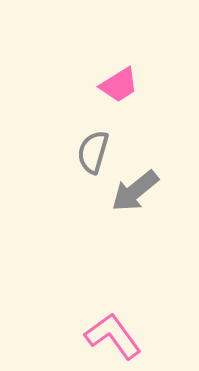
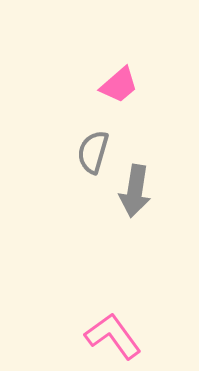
pink trapezoid: rotated 9 degrees counterclockwise
gray arrow: rotated 42 degrees counterclockwise
